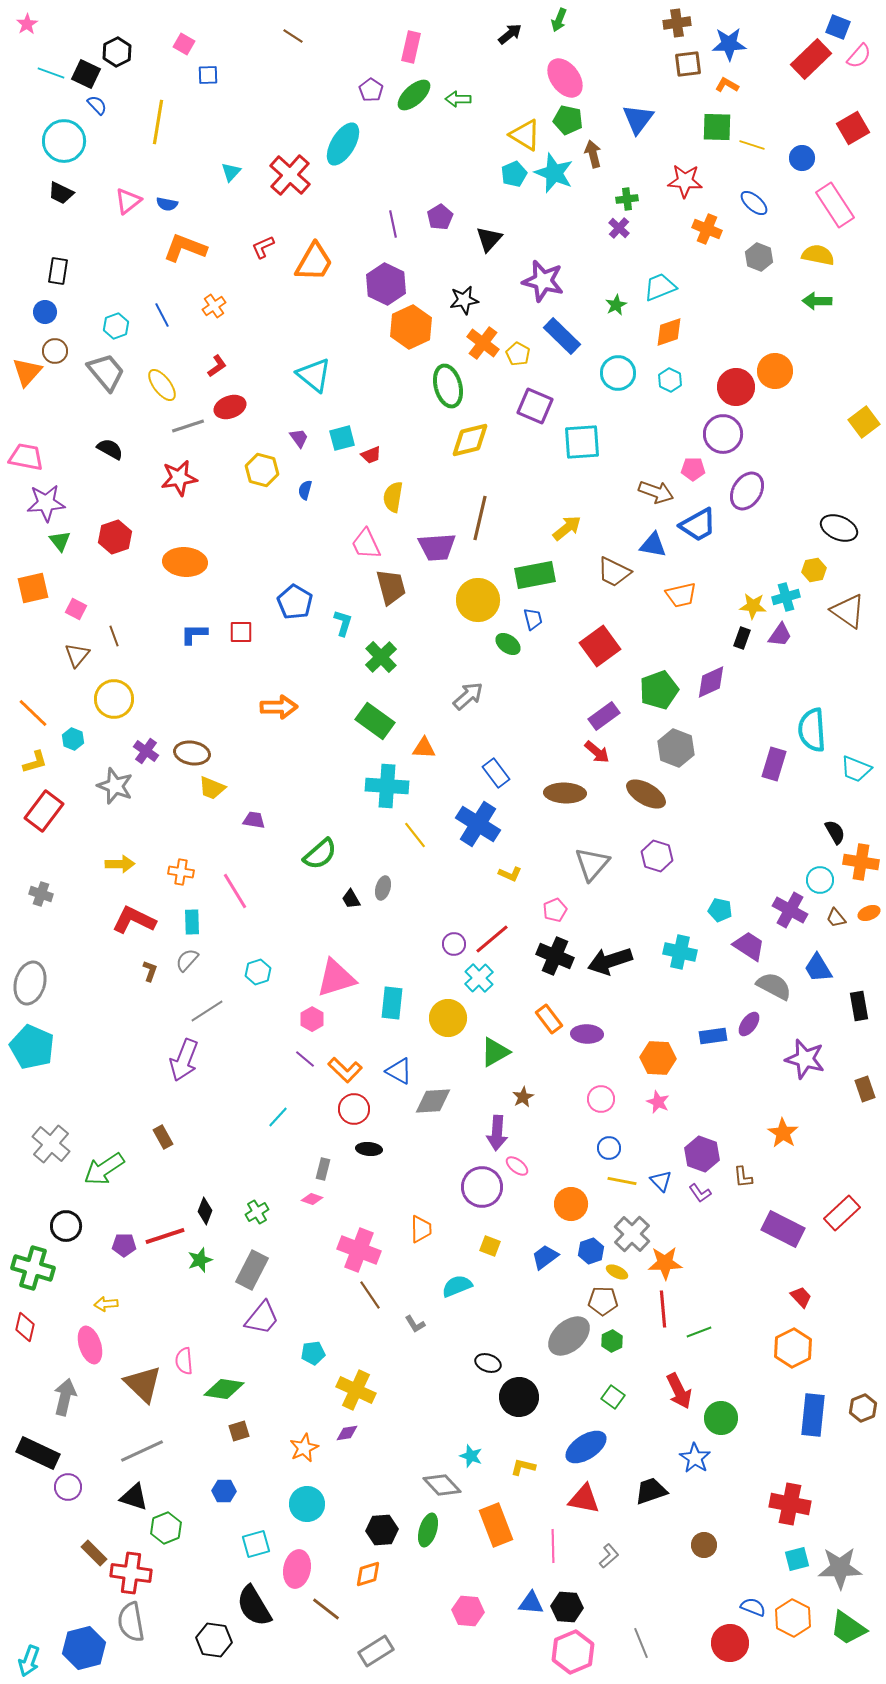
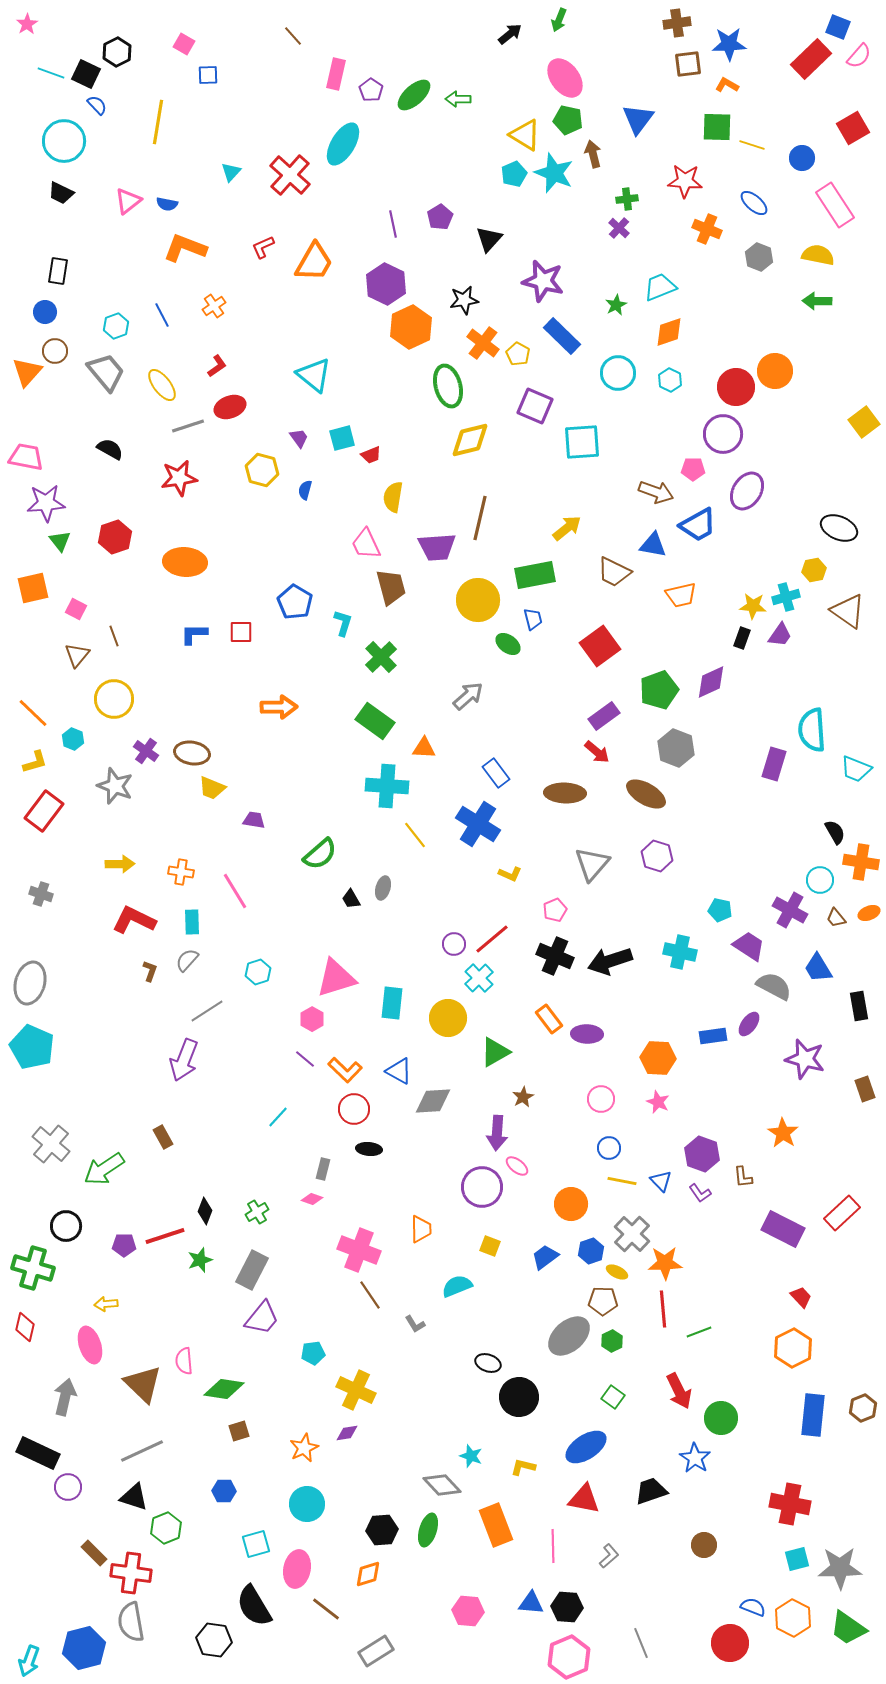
brown line at (293, 36): rotated 15 degrees clockwise
pink rectangle at (411, 47): moved 75 px left, 27 px down
pink hexagon at (573, 1652): moved 4 px left, 5 px down
